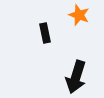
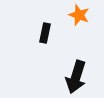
black rectangle: rotated 24 degrees clockwise
